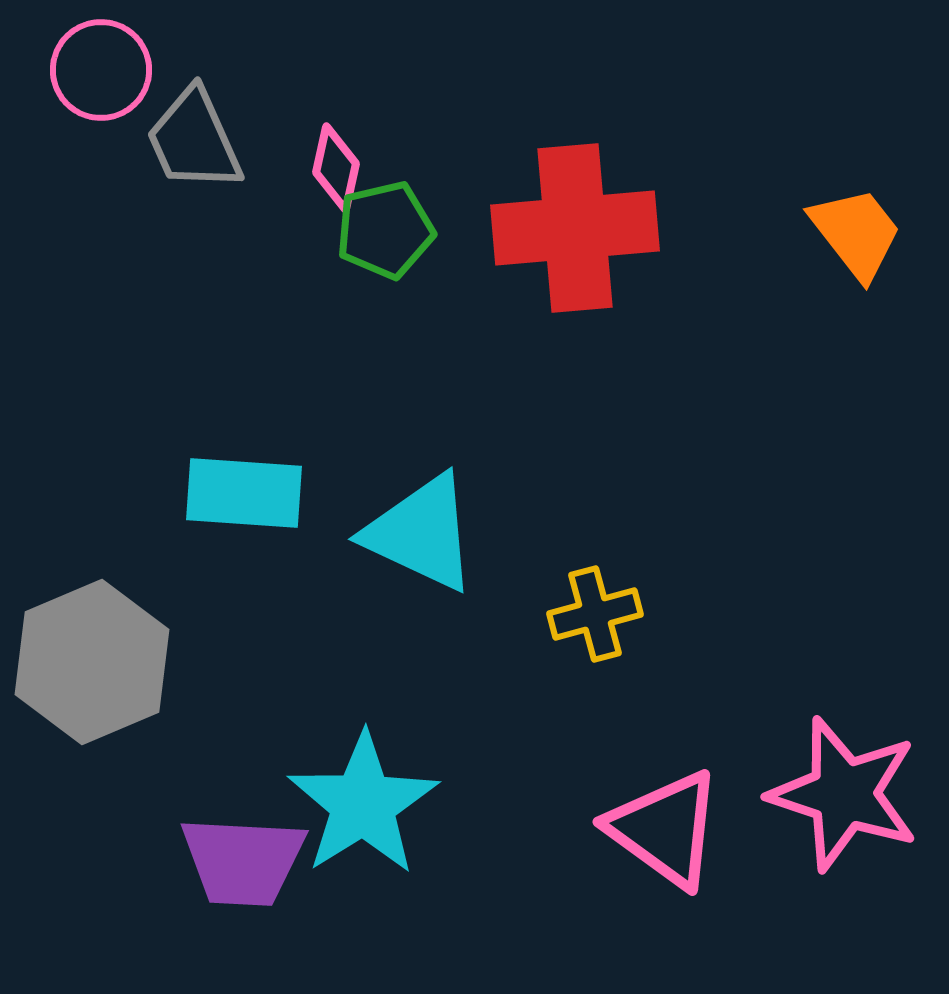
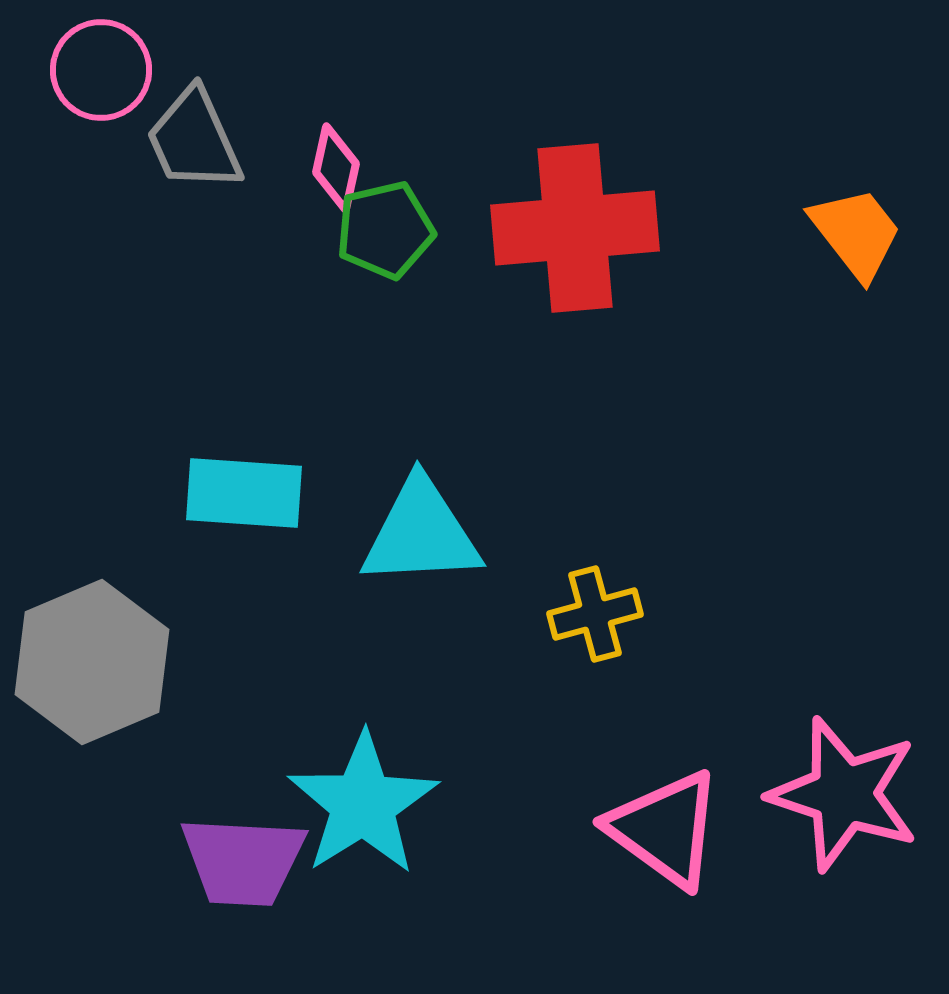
cyan triangle: rotated 28 degrees counterclockwise
